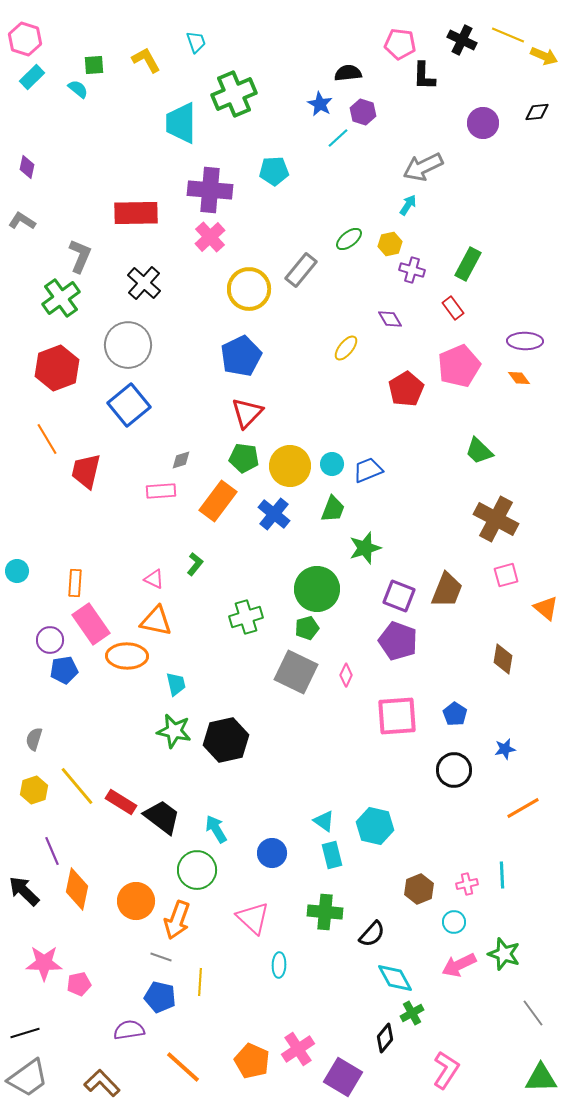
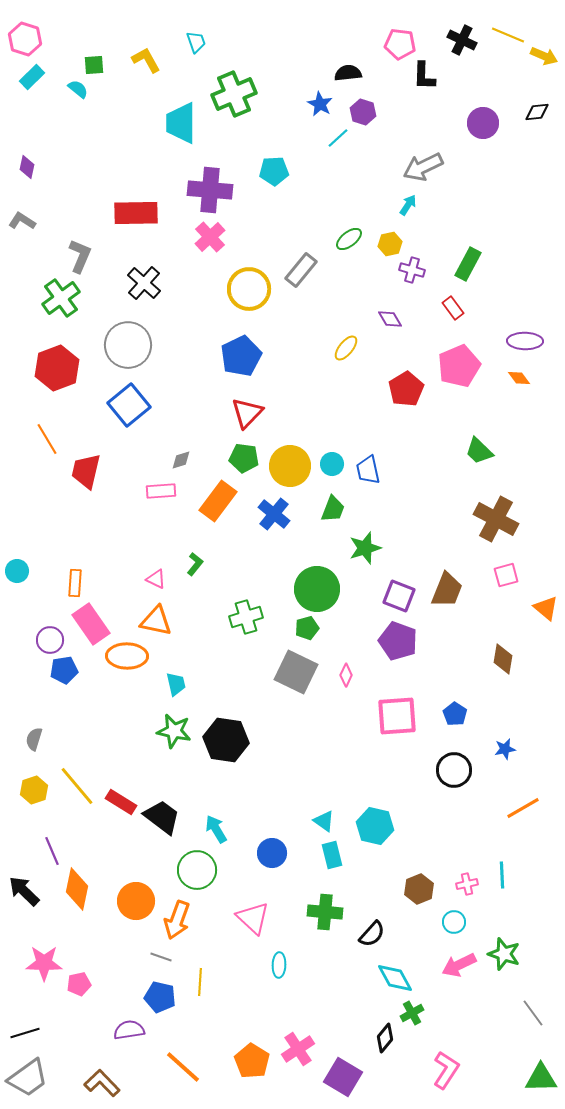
blue trapezoid at (368, 470): rotated 80 degrees counterclockwise
pink triangle at (154, 579): moved 2 px right
black hexagon at (226, 740): rotated 21 degrees clockwise
orange pentagon at (252, 1061): rotated 8 degrees clockwise
